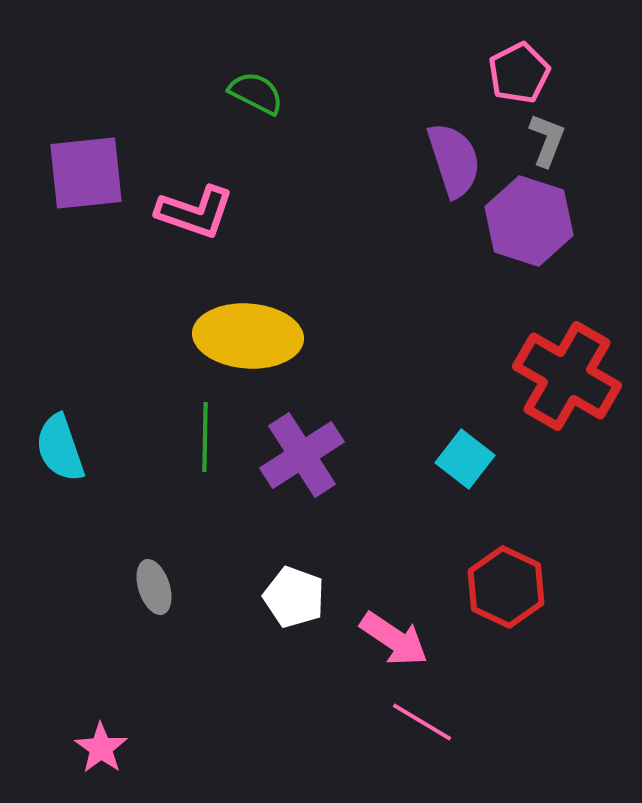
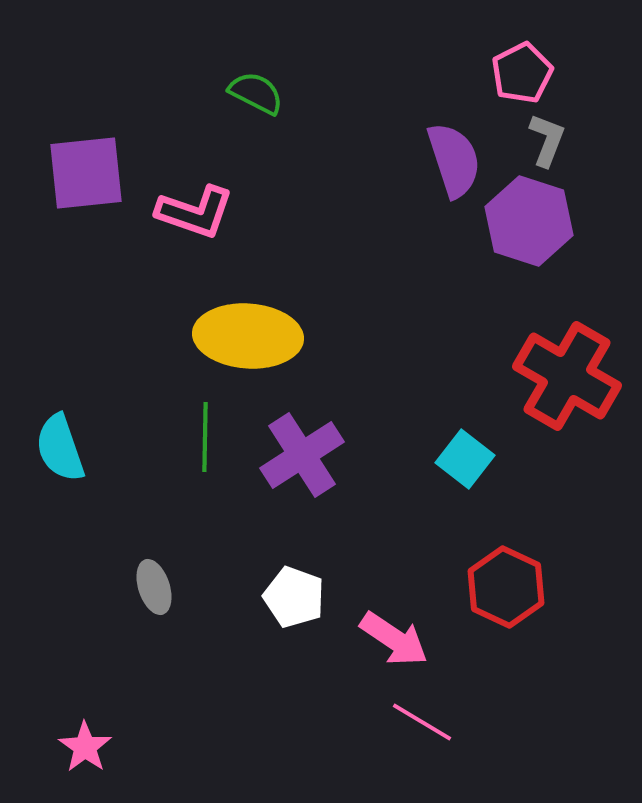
pink pentagon: moved 3 px right
pink star: moved 16 px left, 1 px up
